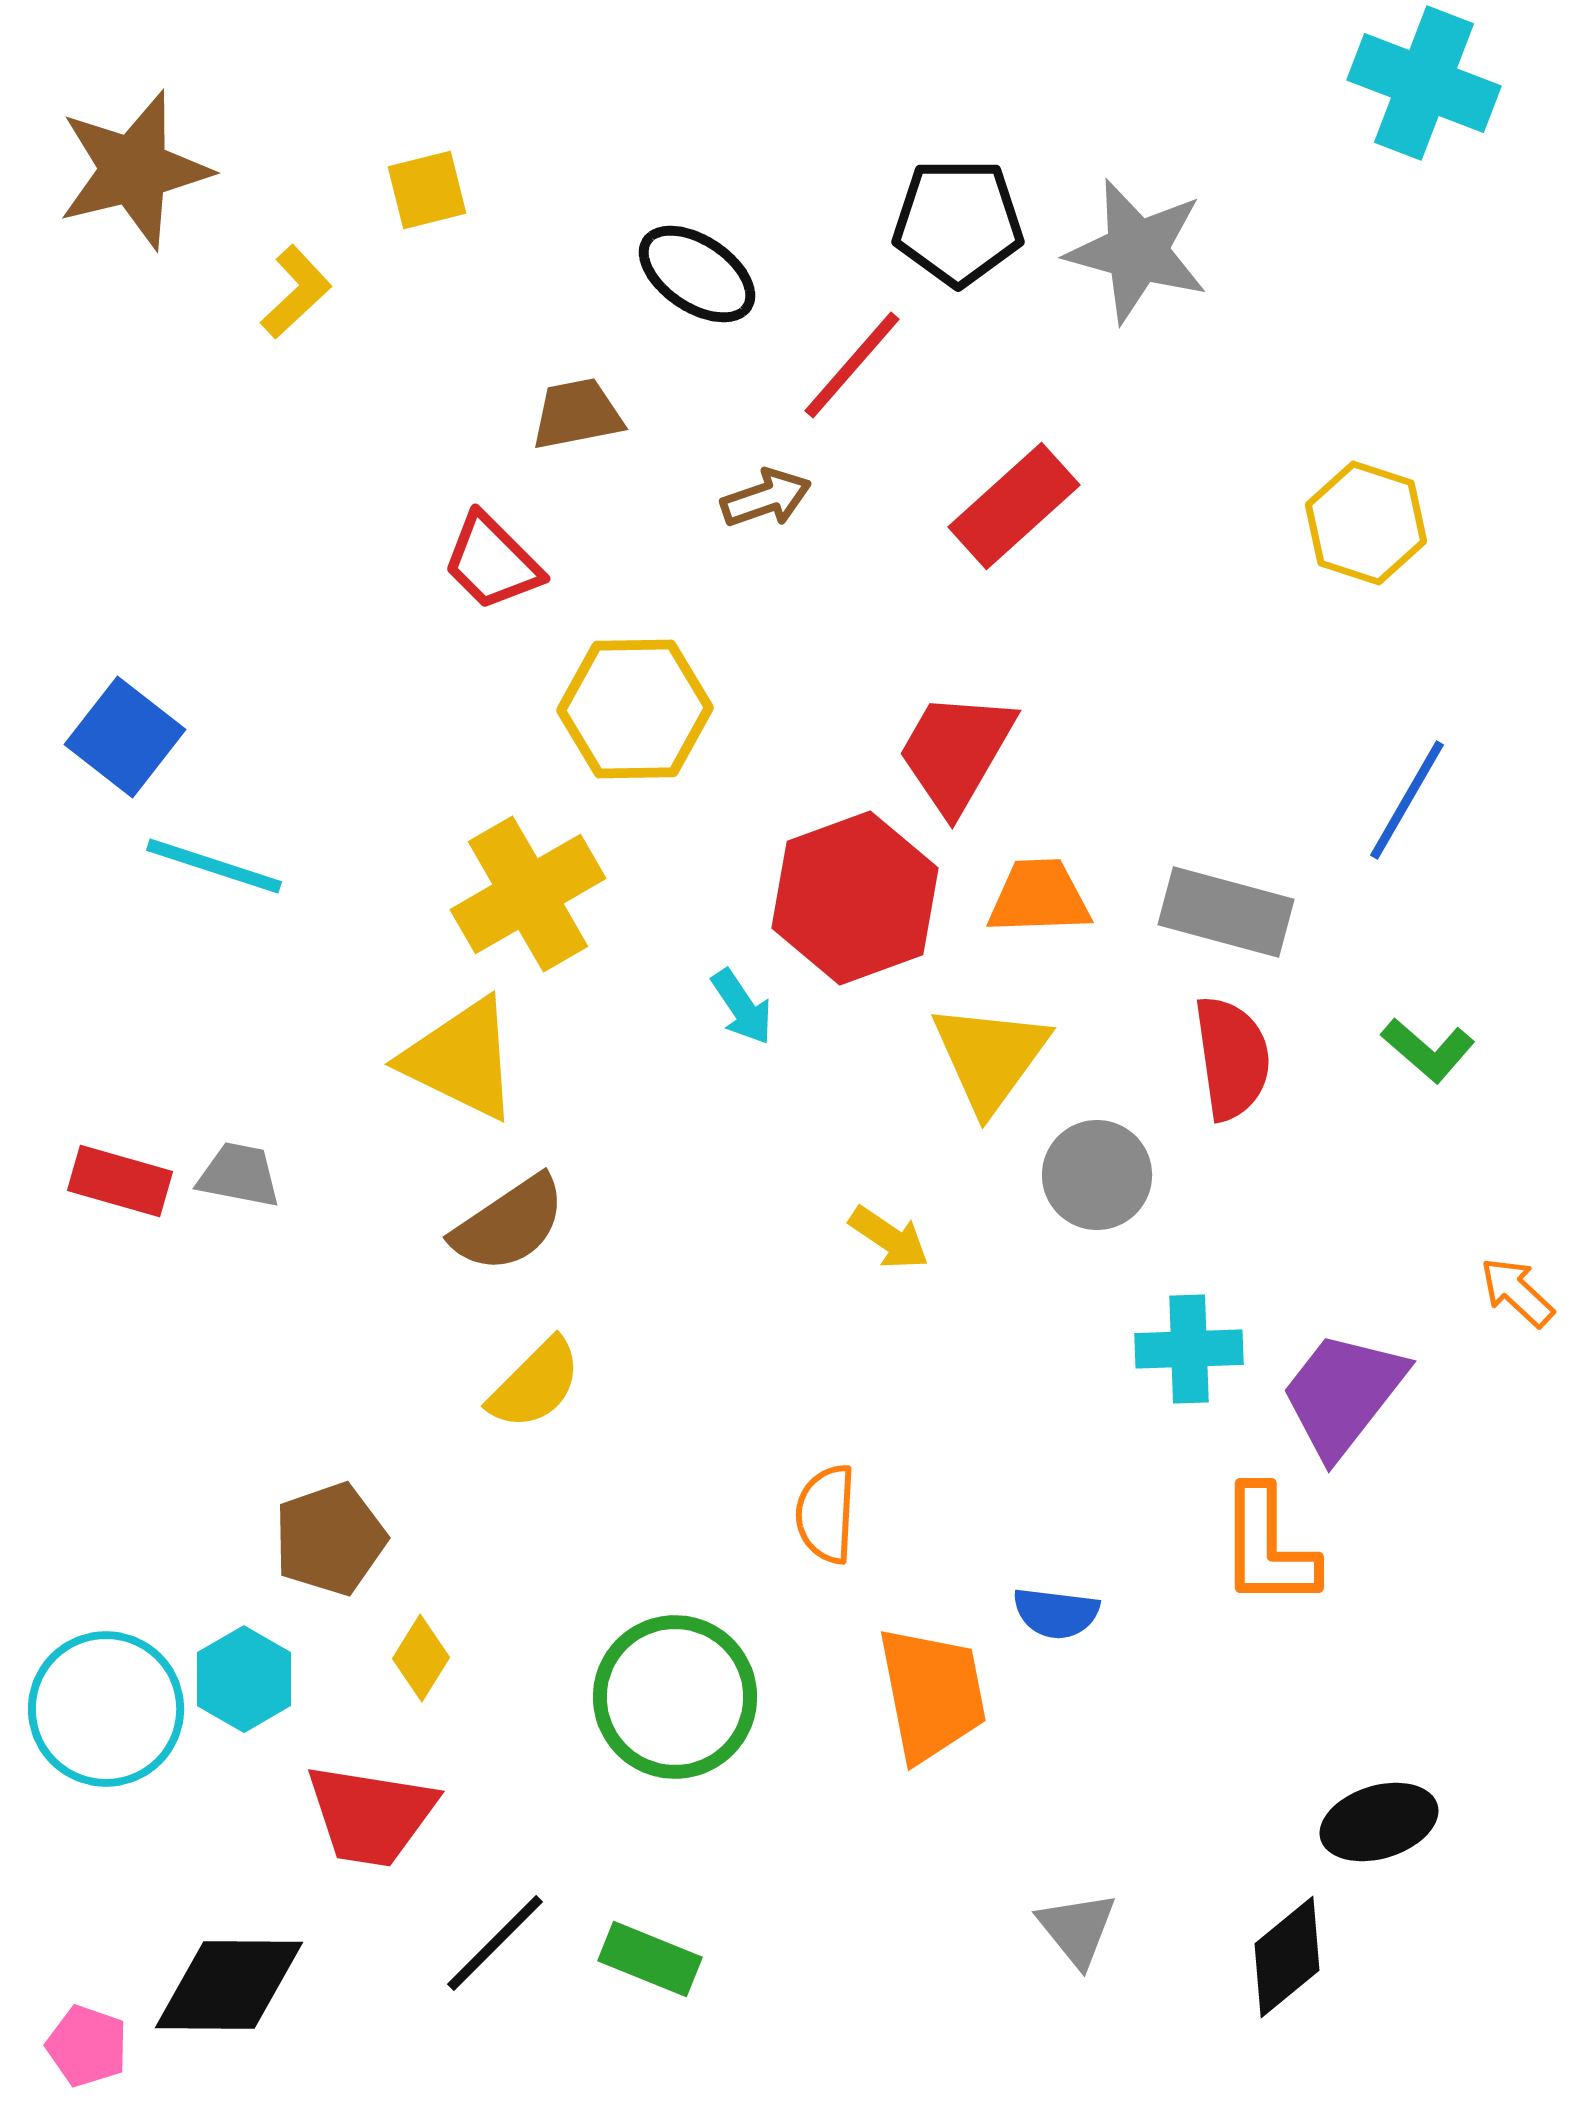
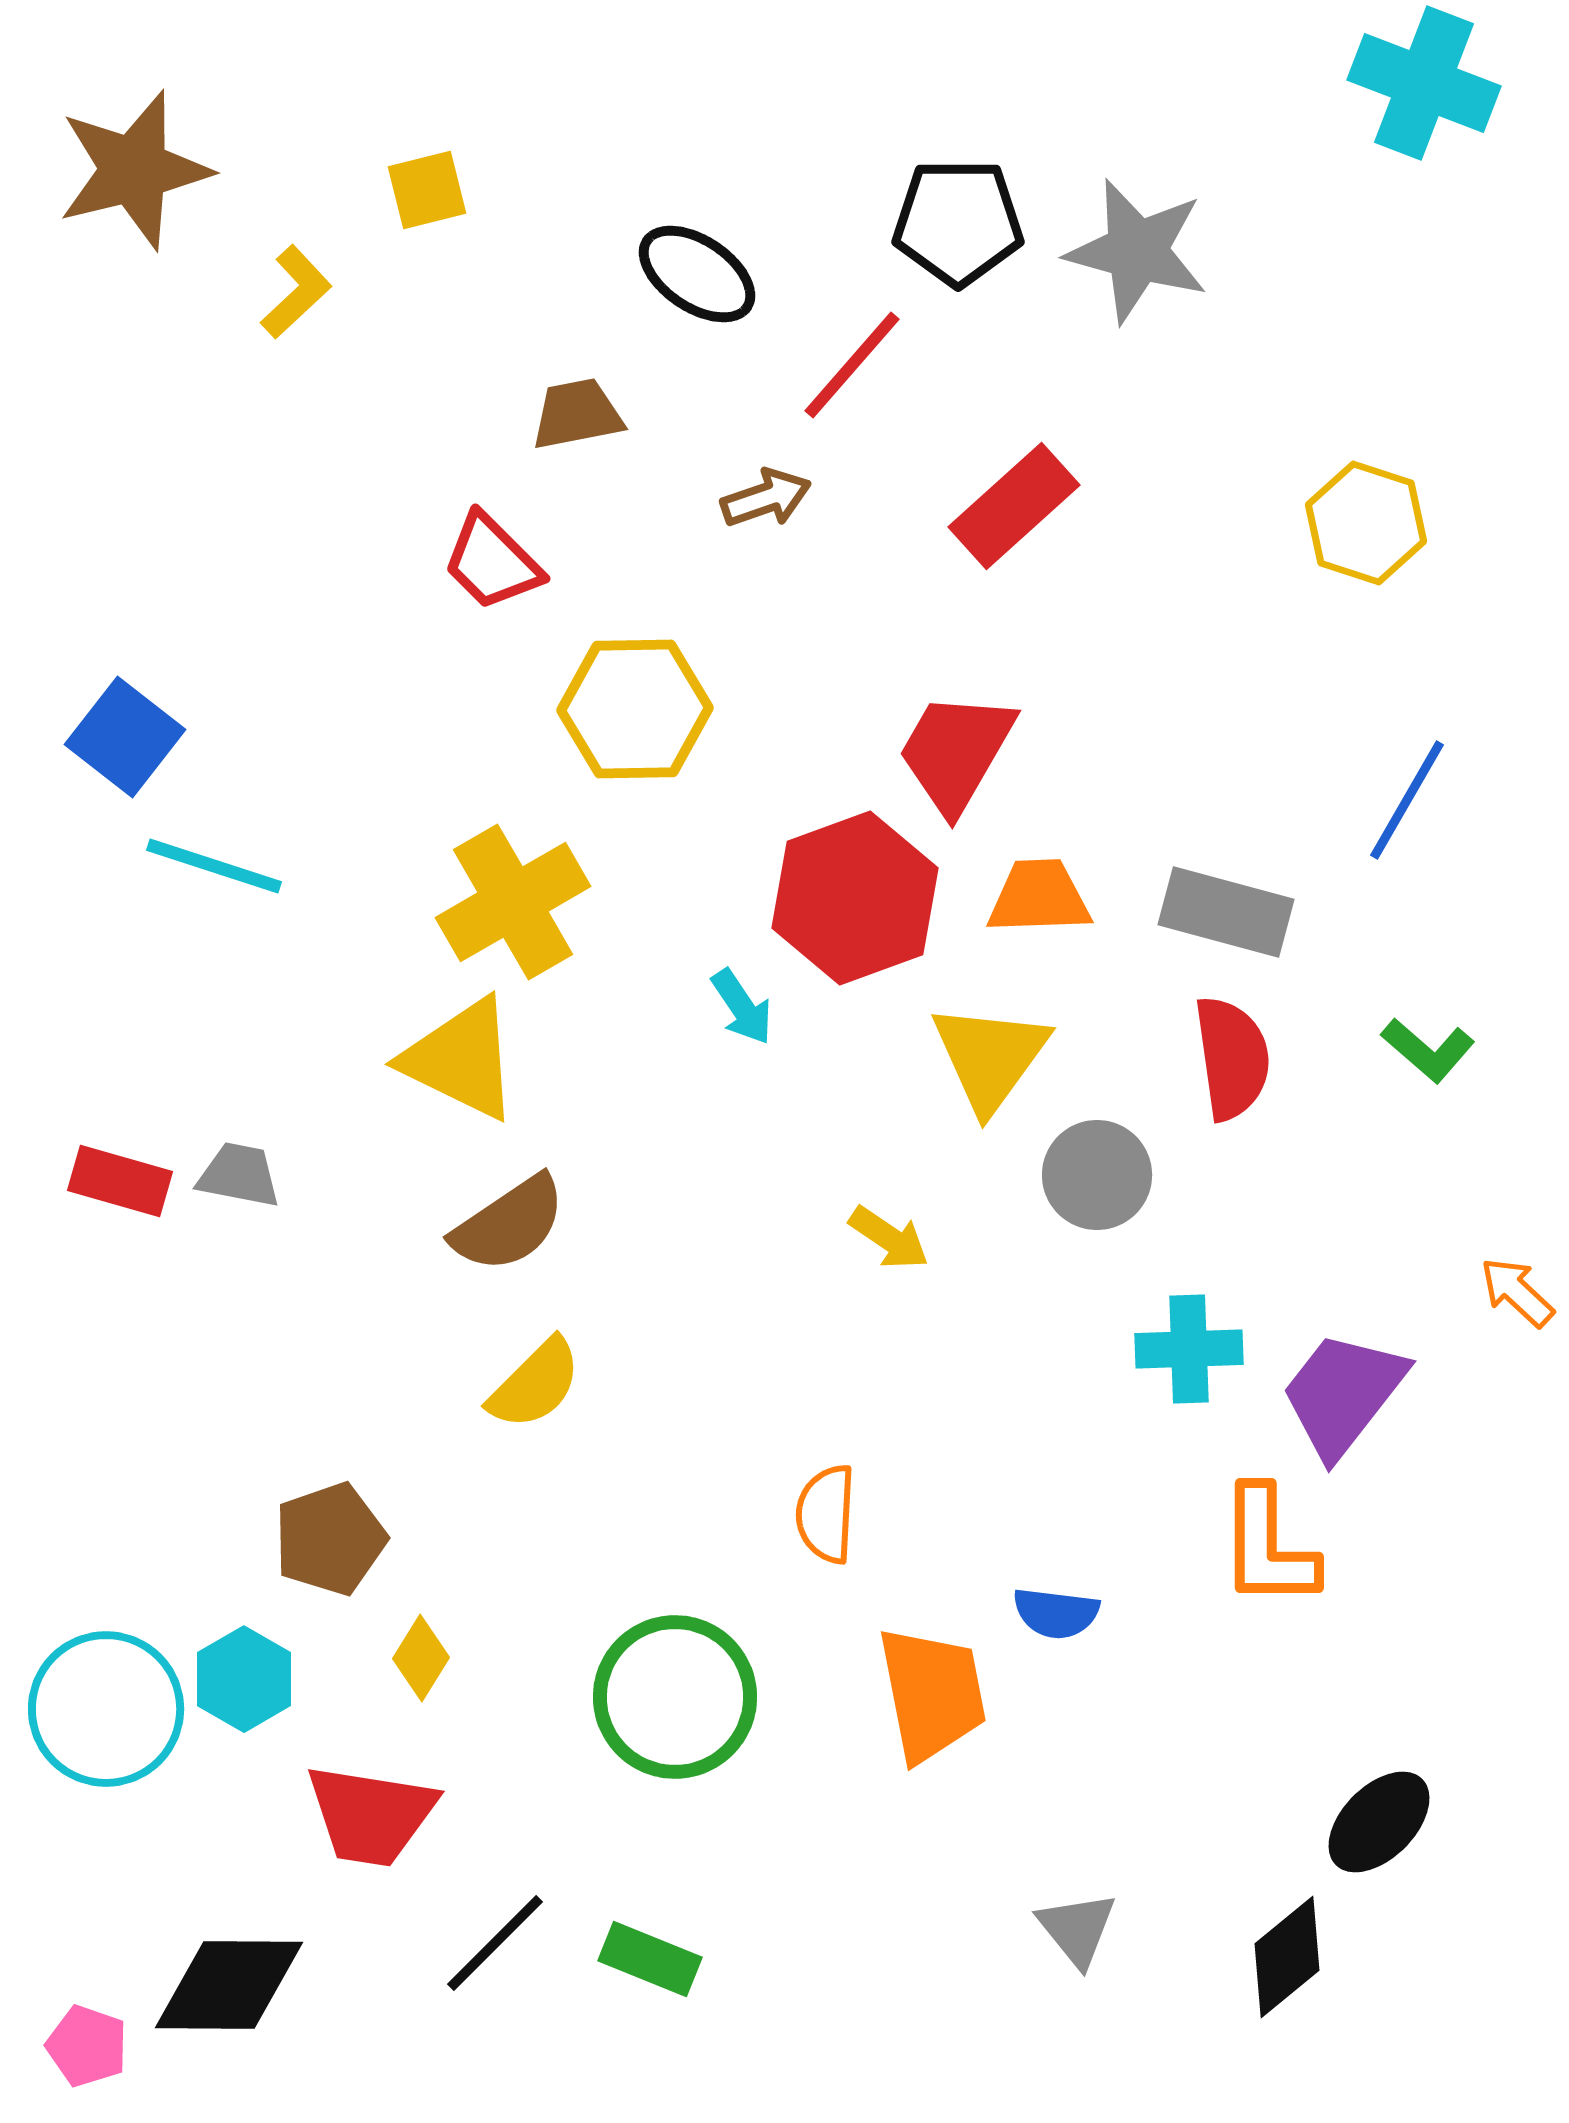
yellow cross at (528, 894): moved 15 px left, 8 px down
black ellipse at (1379, 1822): rotated 28 degrees counterclockwise
